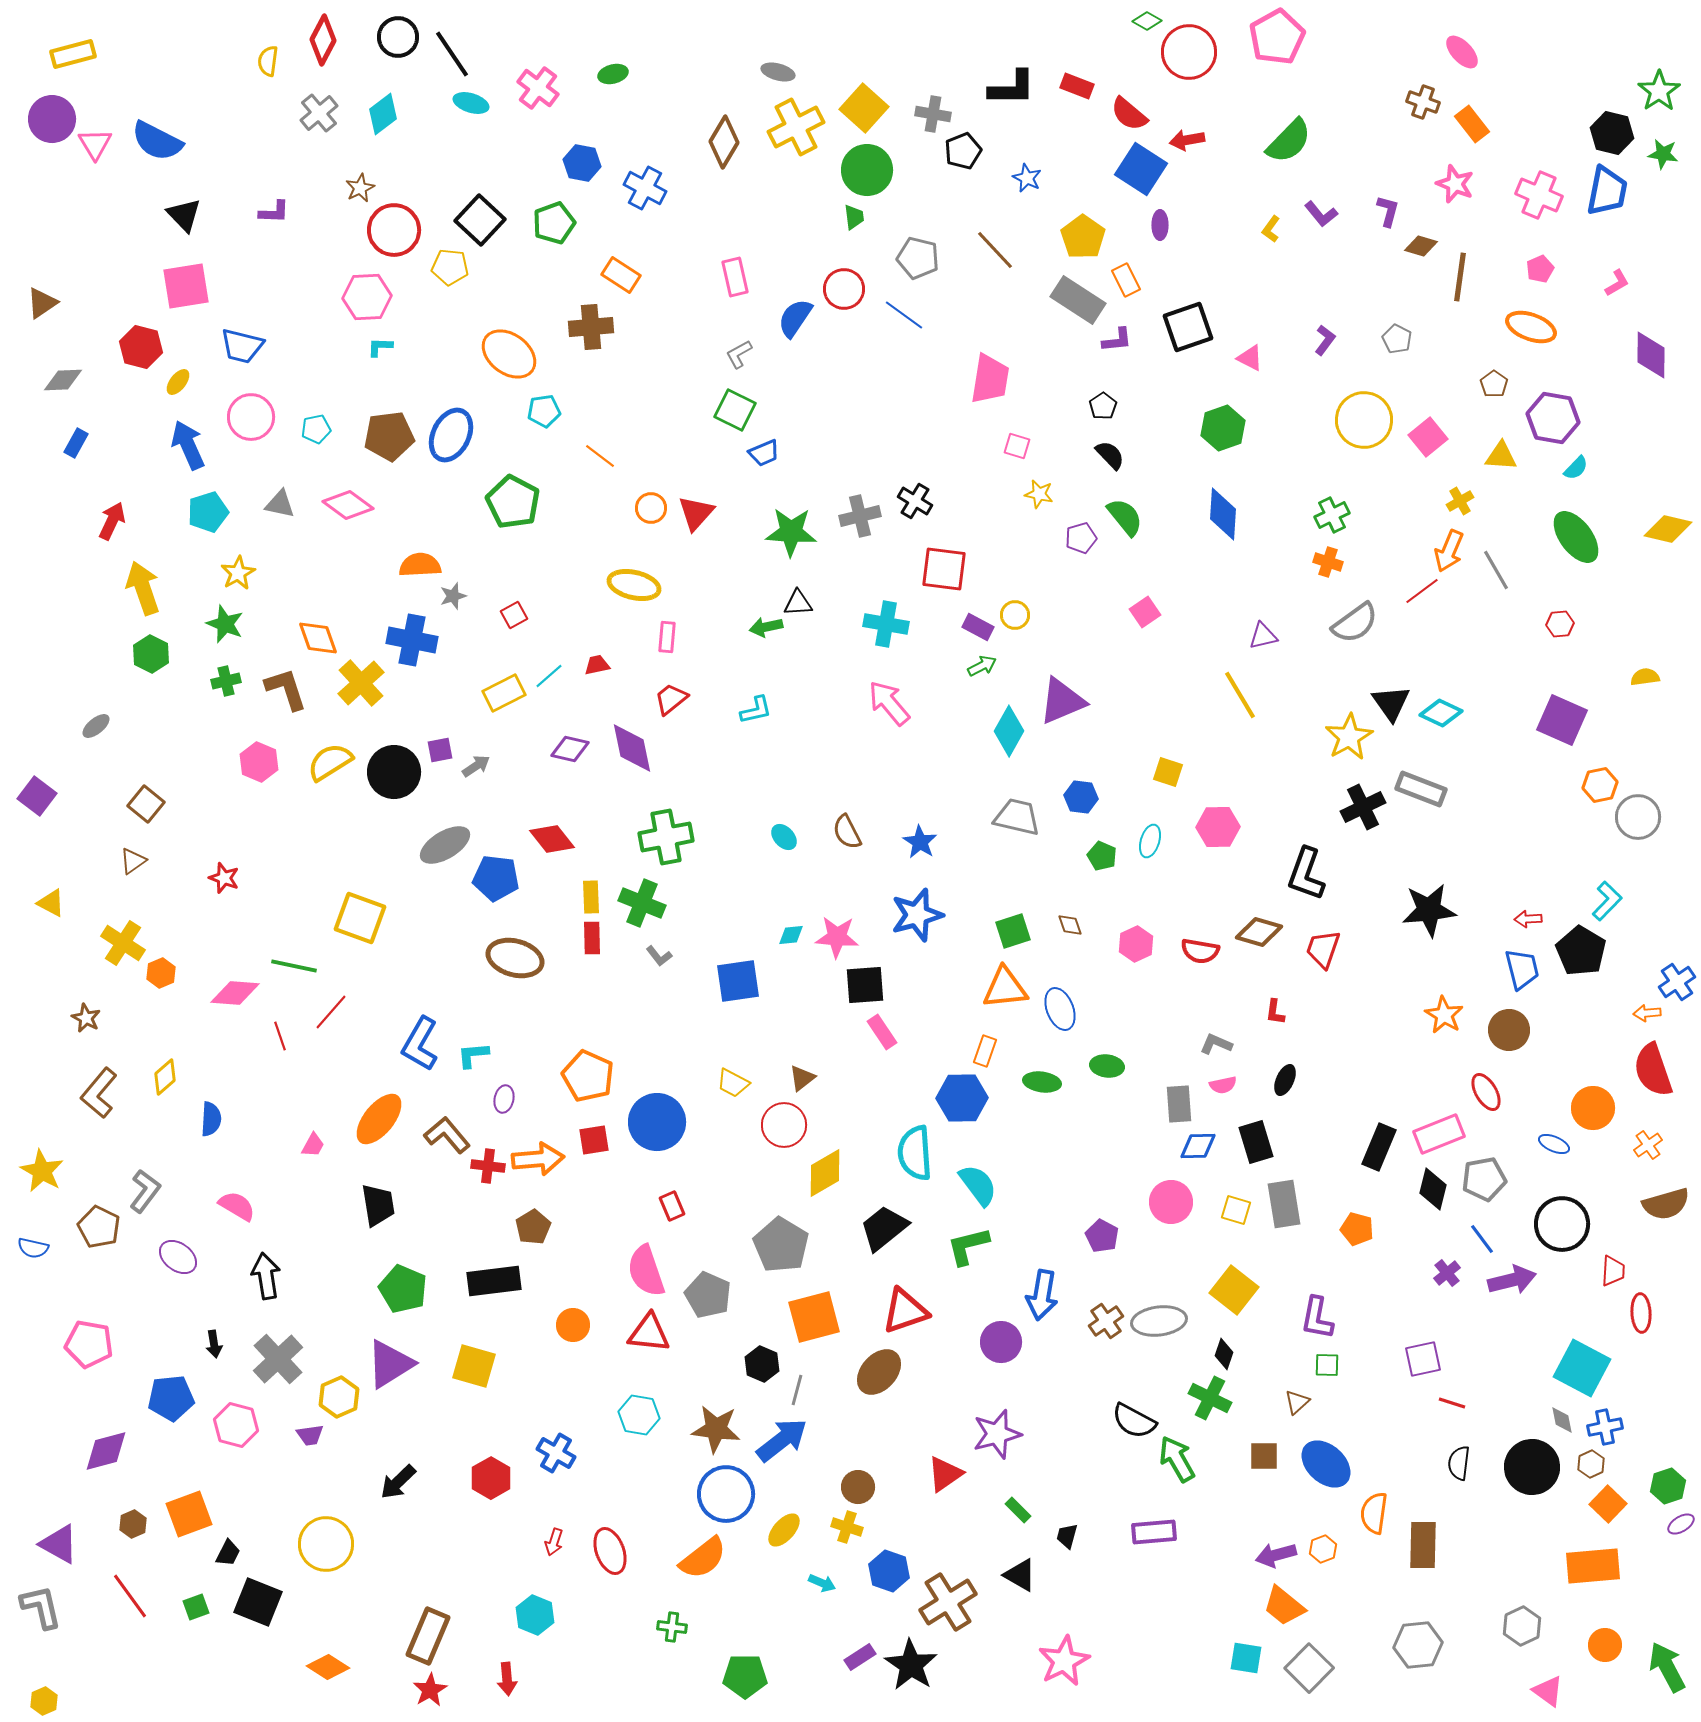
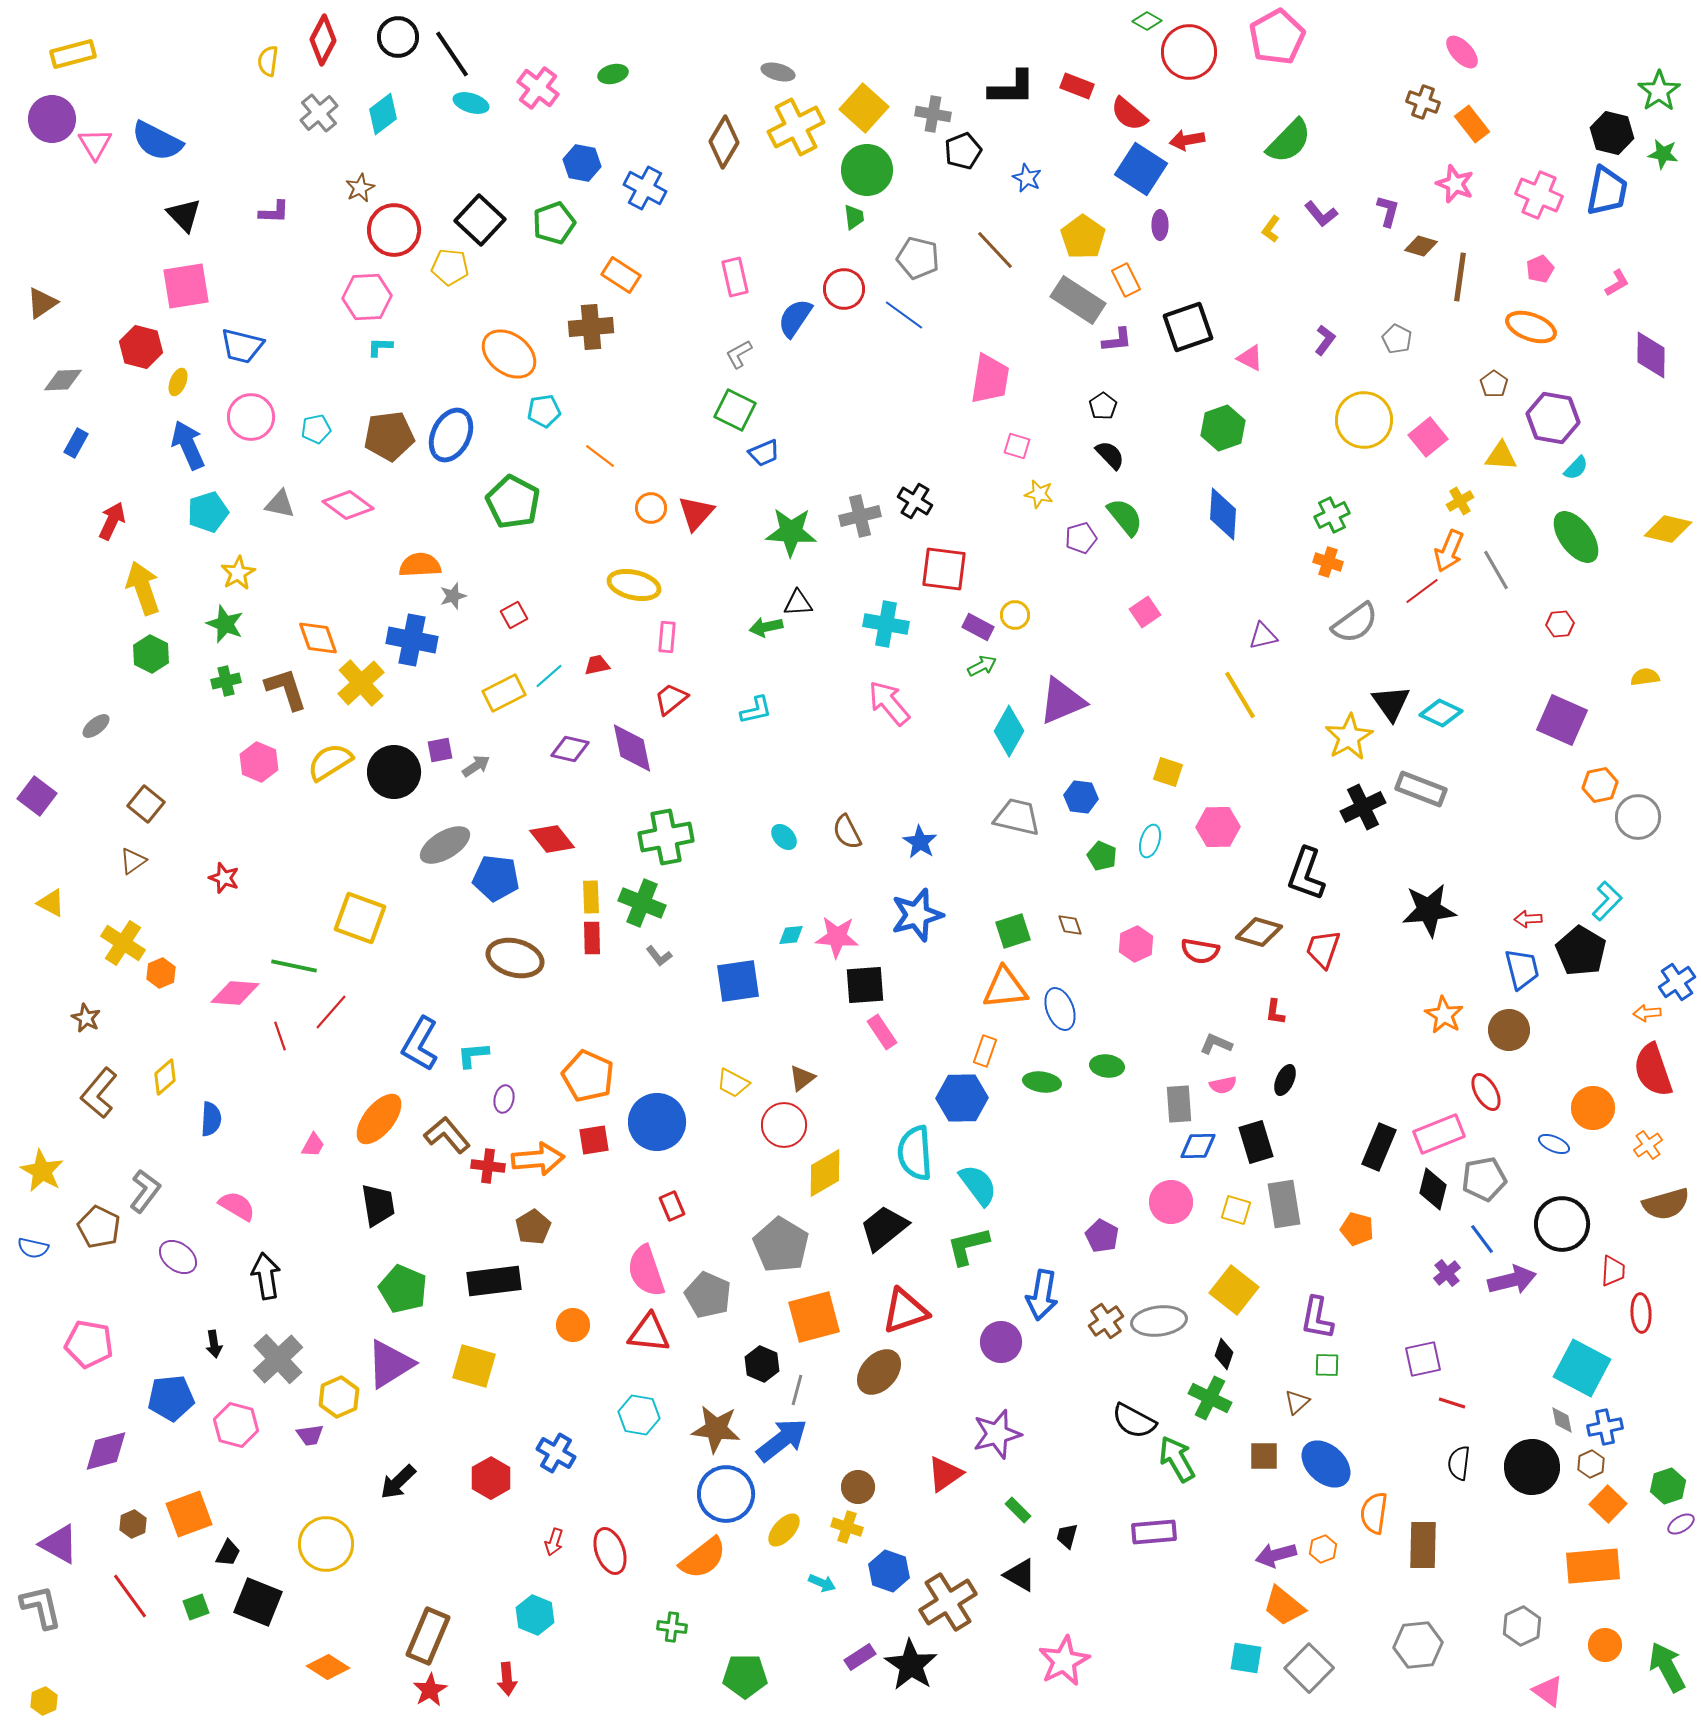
yellow ellipse at (178, 382): rotated 16 degrees counterclockwise
